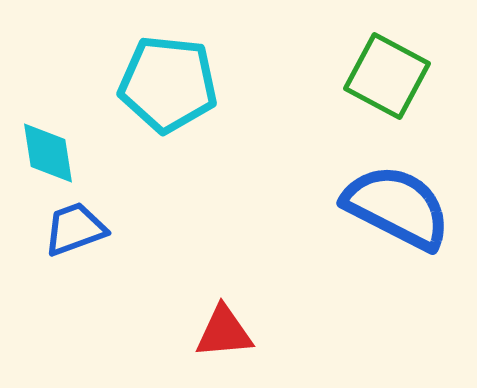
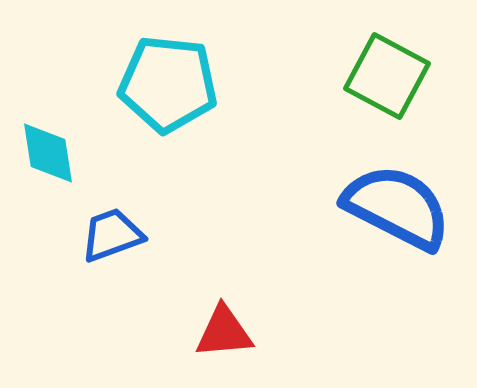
blue trapezoid: moved 37 px right, 6 px down
